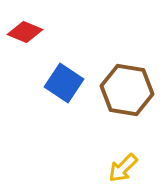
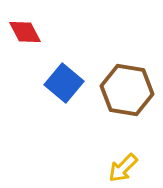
red diamond: rotated 40 degrees clockwise
blue square: rotated 6 degrees clockwise
